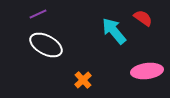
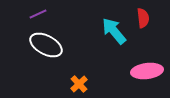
red semicircle: rotated 48 degrees clockwise
orange cross: moved 4 px left, 4 px down
